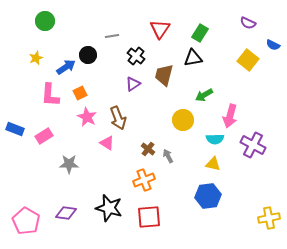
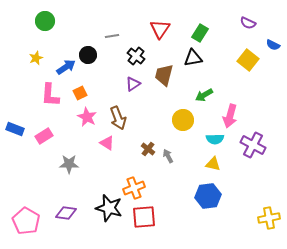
orange cross: moved 10 px left, 8 px down
red square: moved 5 px left
